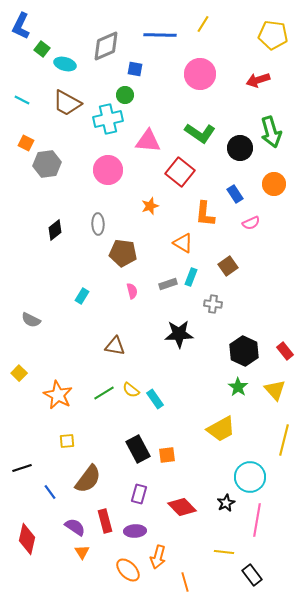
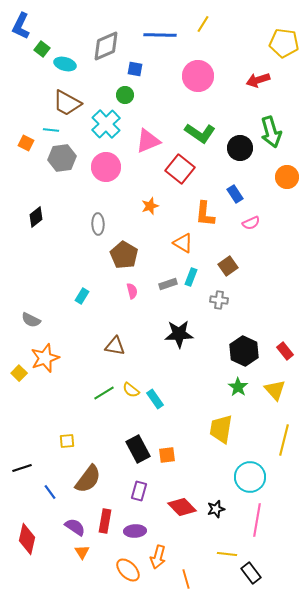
yellow pentagon at (273, 35): moved 11 px right, 8 px down
pink circle at (200, 74): moved 2 px left, 2 px down
cyan line at (22, 100): moved 29 px right, 30 px down; rotated 21 degrees counterclockwise
cyan cross at (108, 119): moved 2 px left, 5 px down; rotated 32 degrees counterclockwise
pink triangle at (148, 141): rotated 28 degrees counterclockwise
gray hexagon at (47, 164): moved 15 px right, 6 px up
pink circle at (108, 170): moved 2 px left, 3 px up
red square at (180, 172): moved 3 px up
orange circle at (274, 184): moved 13 px right, 7 px up
black diamond at (55, 230): moved 19 px left, 13 px up
brown pentagon at (123, 253): moved 1 px right, 2 px down; rotated 24 degrees clockwise
gray cross at (213, 304): moved 6 px right, 4 px up
orange star at (58, 395): moved 13 px left, 37 px up; rotated 24 degrees clockwise
yellow trapezoid at (221, 429): rotated 128 degrees clockwise
purple rectangle at (139, 494): moved 3 px up
black star at (226, 503): moved 10 px left, 6 px down; rotated 12 degrees clockwise
red rectangle at (105, 521): rotated 25 degrees clockwise
yellow line at (224, 552): moved 3 px right, 2 px down
black rectangle at (252, 575): moved 1 px left, 2 px up
orange line at (185, 582): moved 1 px right, 3 px up
